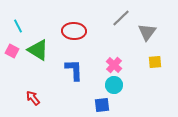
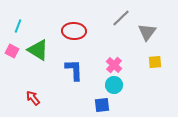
cyan line: rotated 48 degrees clockwise
